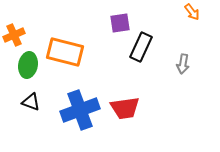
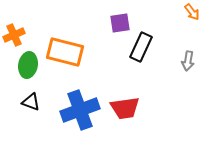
gray arrow: moved 5 px right, 3 px up
